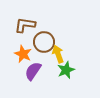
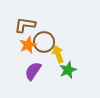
orange star: moved 5 px right, 9 px up; rotated 24 degrees clockwise
green star: moved 2 px right
